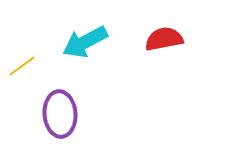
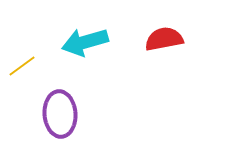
cyan arrow: rotated 12 degrees clockwise
